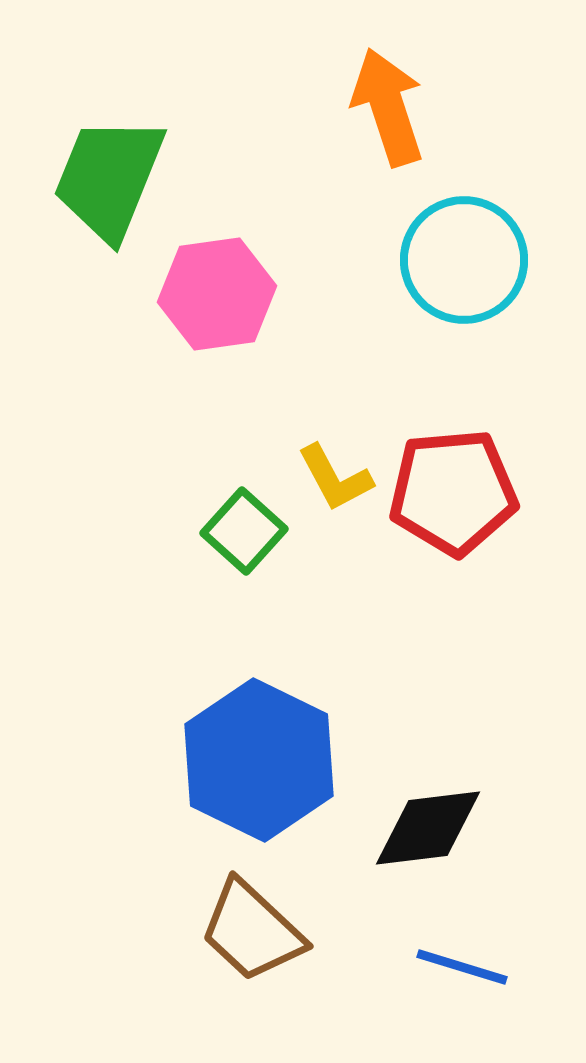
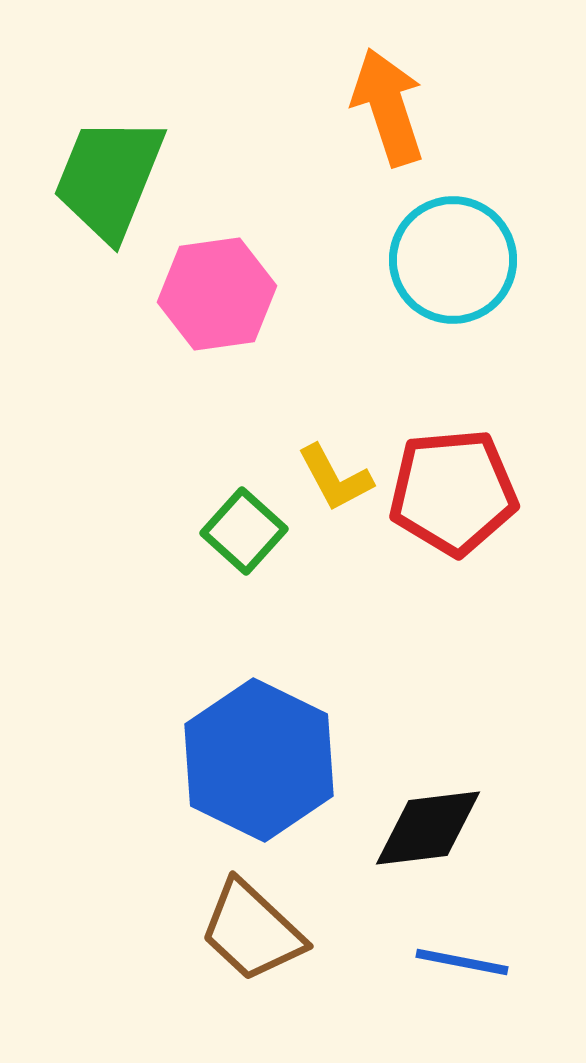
cyan circle: moved 11 px left
blue line: moved 5 px up; rotated 6 degrees counterclockwise
